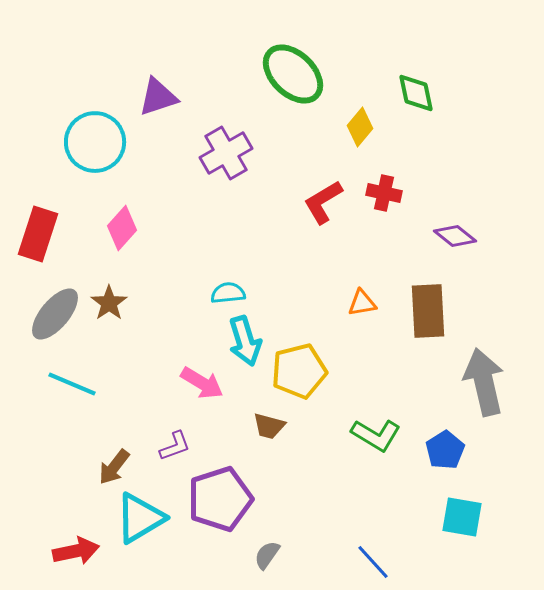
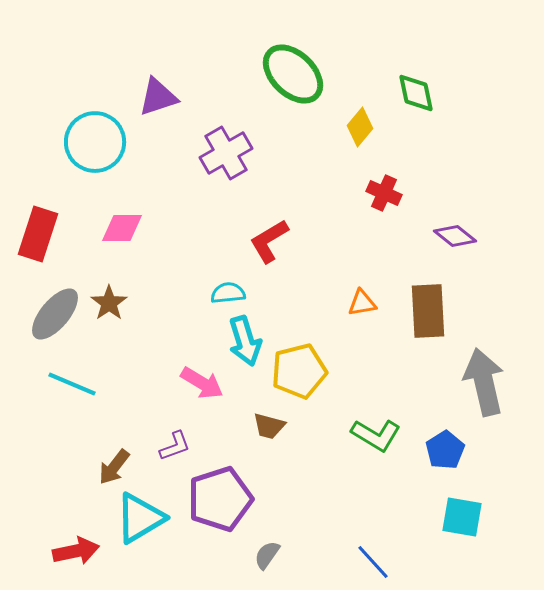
red cross: rotated 12 degrees clockwise
red L-shape: moved 54 px left, 39 px down
pink diamond: rotated 48 degrees clockwise
